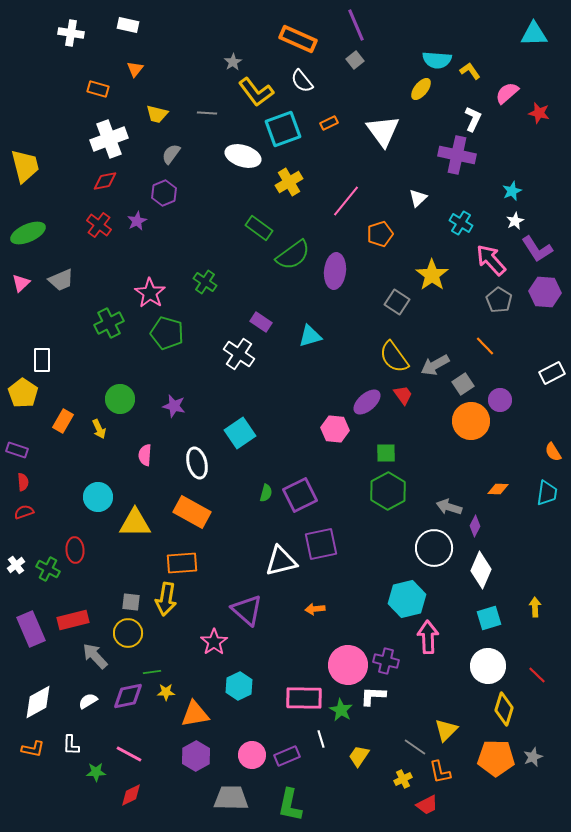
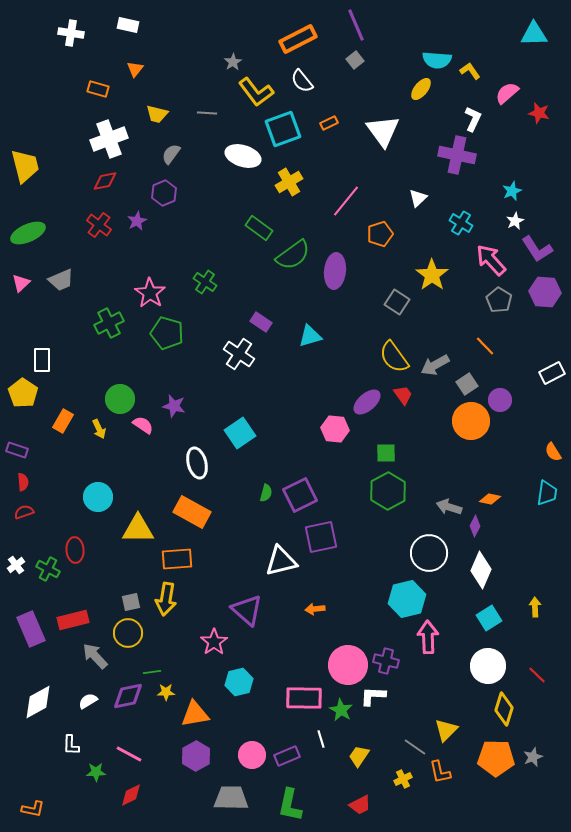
orange rectangle at (298, 39): rotated 51 degrees counterclockwise
gray square at (463, 384): moved 4 px right
pink semicircle at (145, 455): moved 2 px left, 30 px up; rotated 120 degrees clockwise
orange diamond at (498, 489): moved 8 px left, 10 px down; rotated 10 degrees clockwise
yellow triangle at (135, 523): moved 3 px right, 6 px down
purple square at (321, 544): moved 7 px up
white circle at (434, 548): moved 5 px left, 5 px down
orange rectangle at (182, 563): moved 5 px left, 4 px up
gray square at (131, 602): rotated 18 degrees counterclockwise
cyan square at (489, 618): rotated 15 degrees counterclockwise
cyan hexagon at (239, 686): moved 4 px up; rotated 12 degrees clockwise
orange L-shape at (33, 749): moved 60 px down
red trapezoid at (427, 805): moved 67 px left
